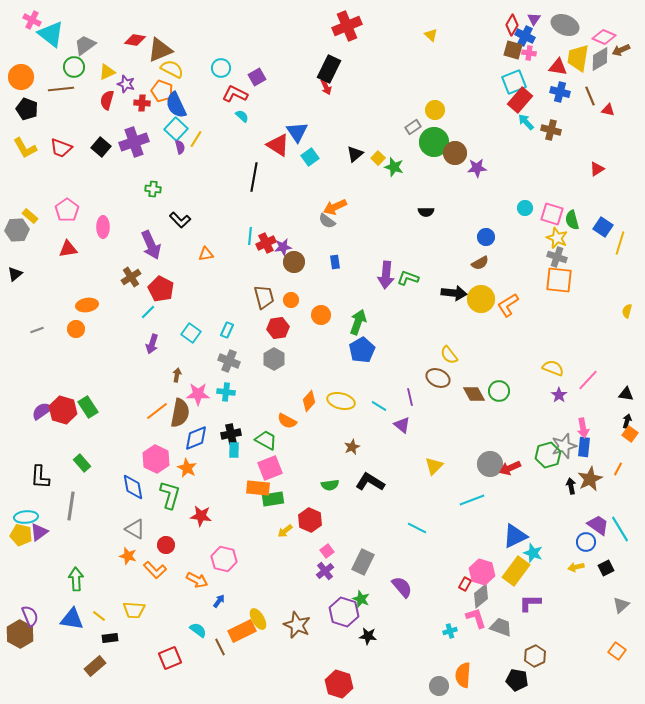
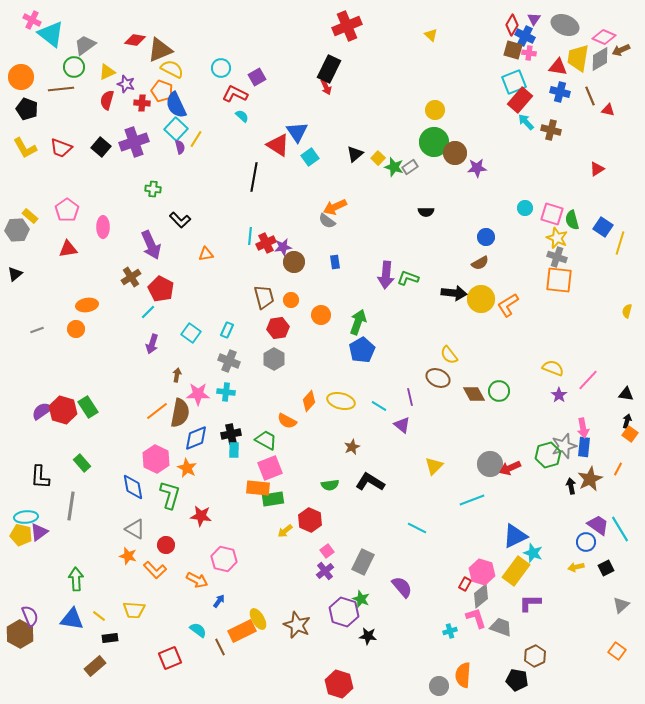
gray rectangle at (413, 127): moved 3 px left, 40 px down
